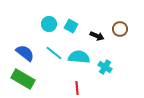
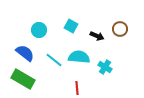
cyan circle: moved 10 px left, 6 px down
cyan line: moved 7 px down
